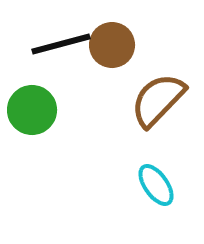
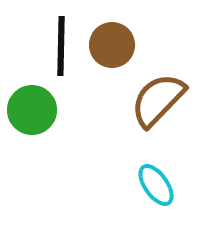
black line: moved 2 px down; rotated 74 degrees counterclockwise
